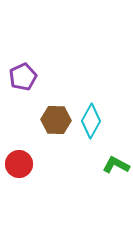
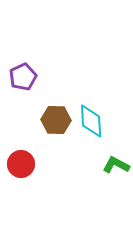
cyan diamond: rotated 32 degrees counterclockwise
red circle: moved 2 px right
